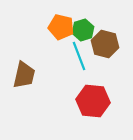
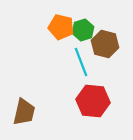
cyan line: moved 2 px right, 6 px down
brown trapezoid: moved 37 px down
